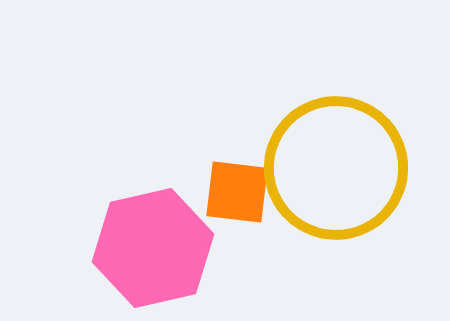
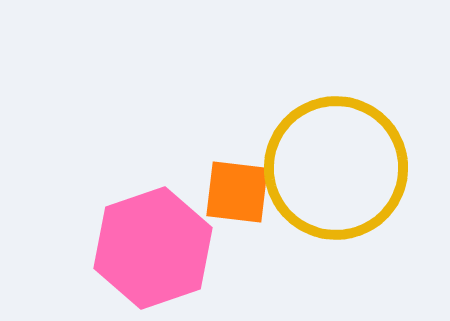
pink hexagon: rotated 6 degrees counterclockwise
